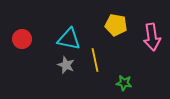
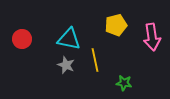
yellow pentagon: rotated 25 degrees counterclockwise
